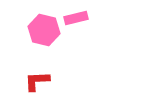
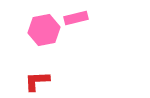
pink hexagon: rotated 24 degrees counterclockwise
